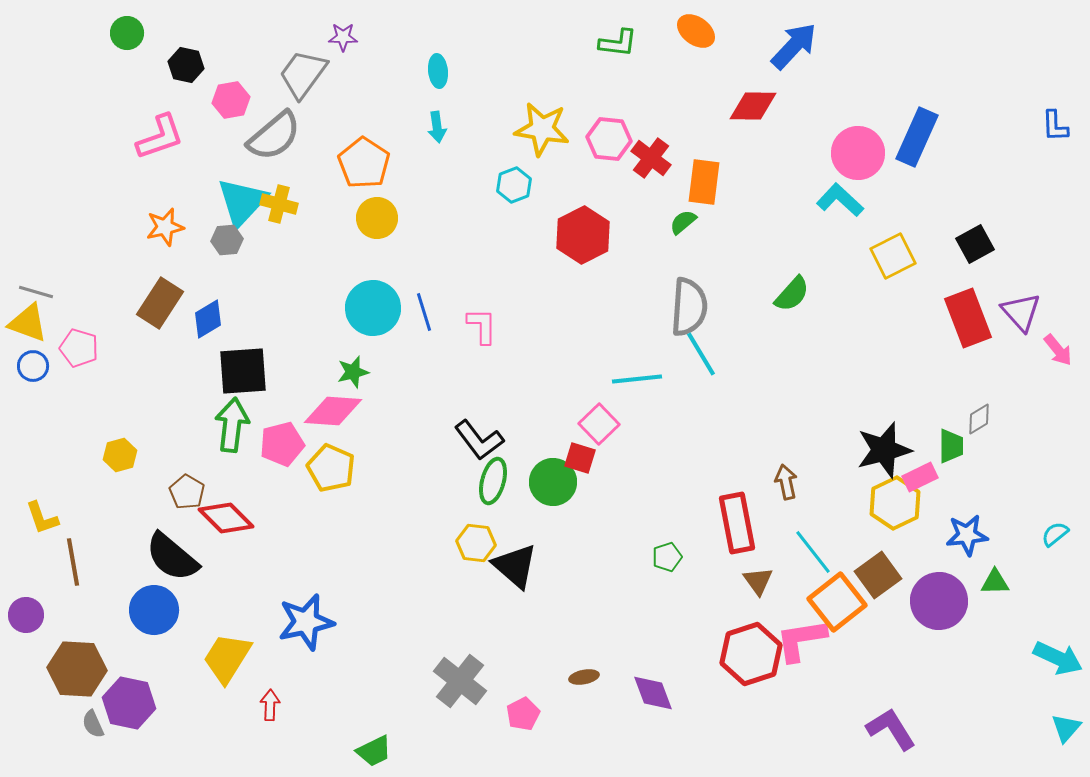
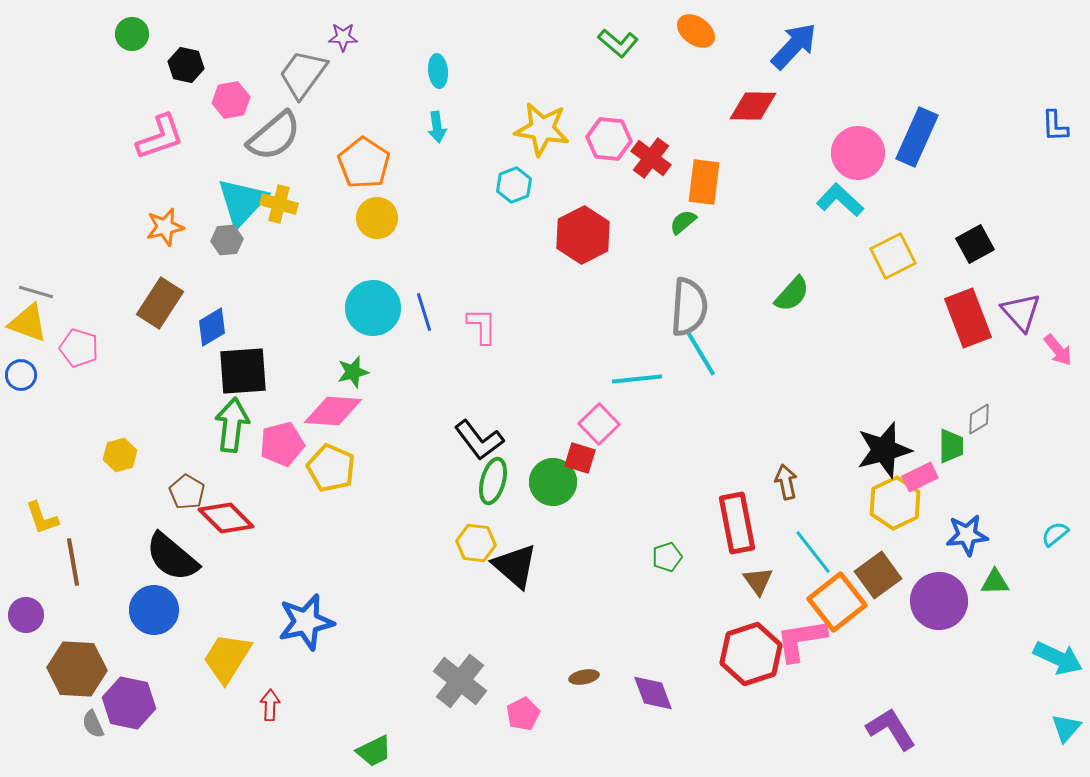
green circle at (127, 33): moved 5 px right, 1 px down
green L-shape at (618, 43): rotated 33 degrees clockwise
blue diamond at (208, 319): moved 4 px right, 8 px down
blue circle at (33, 366): moved 12 px left, 9 px down
